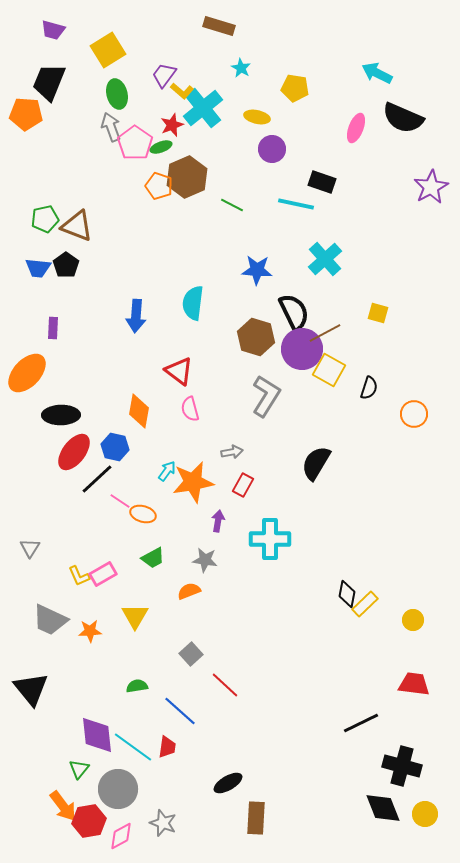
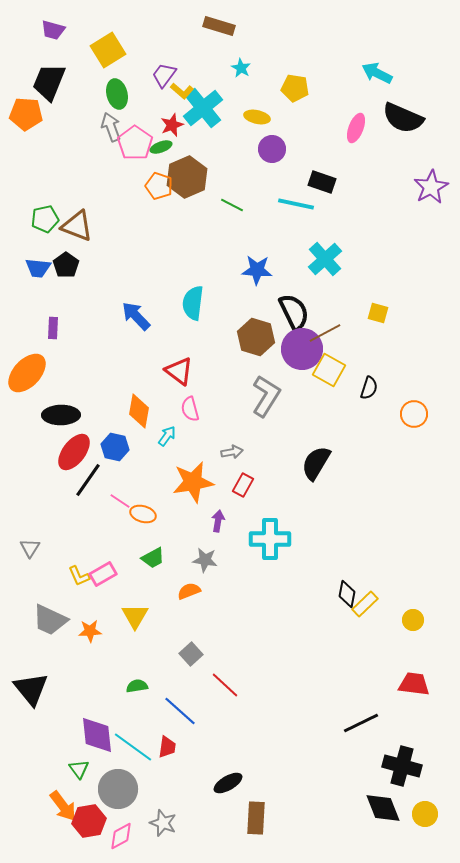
blue arrow at (136, 316): rotated 132 degrees clockwise
cyan arrow at (167, 471): moved 35 px up
black line at (97, 479): moved 9 px left, 1 px down; rotated 12 degrees counterclockwise
green triangle at (79, 769): rotated 15 degrees counterclockwise
